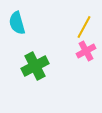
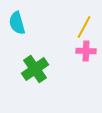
pink cross: rotated 30 degrees clockwise
green cross: moved 3 px down; rotated 8 degrees counterclockwise
